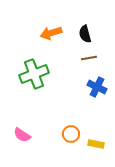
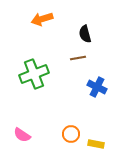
orange arrow: moved 9 px left, 14 px up
brown line: moved 11 px left
